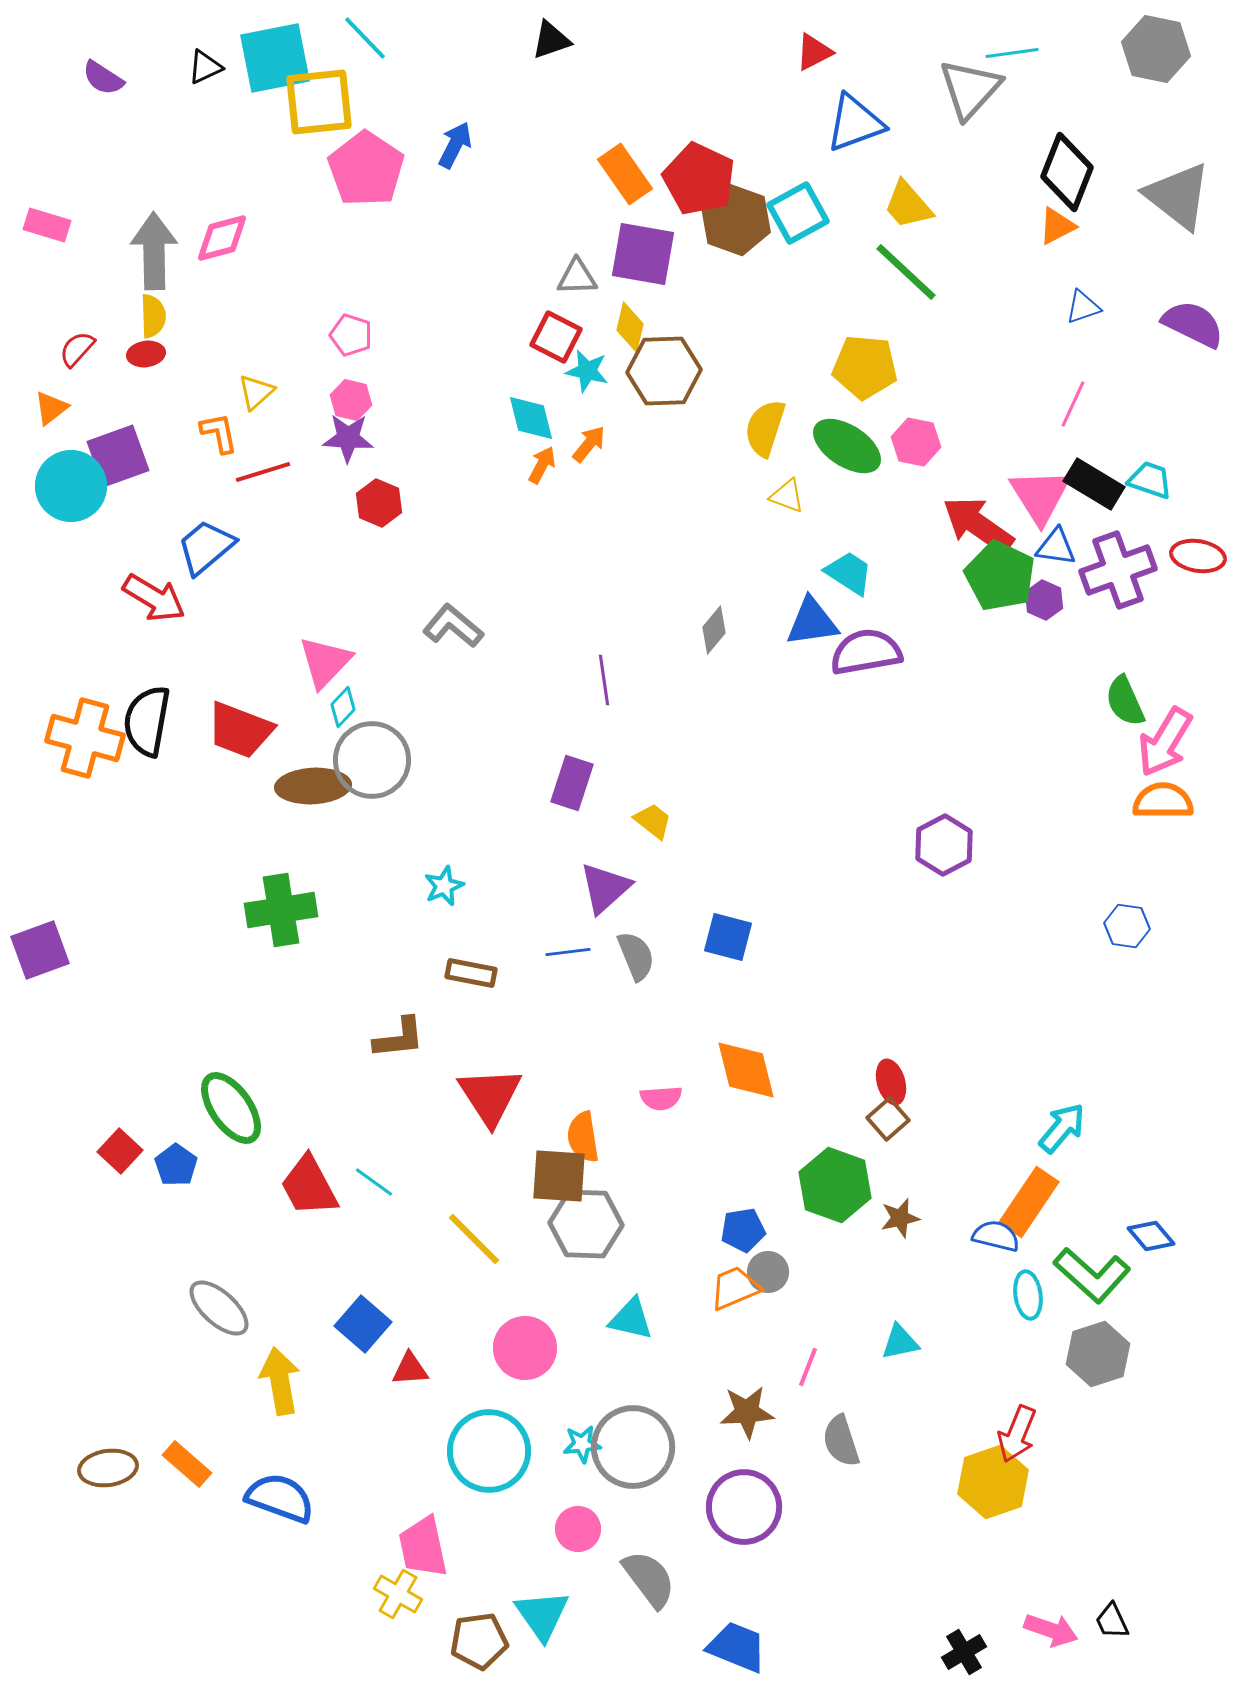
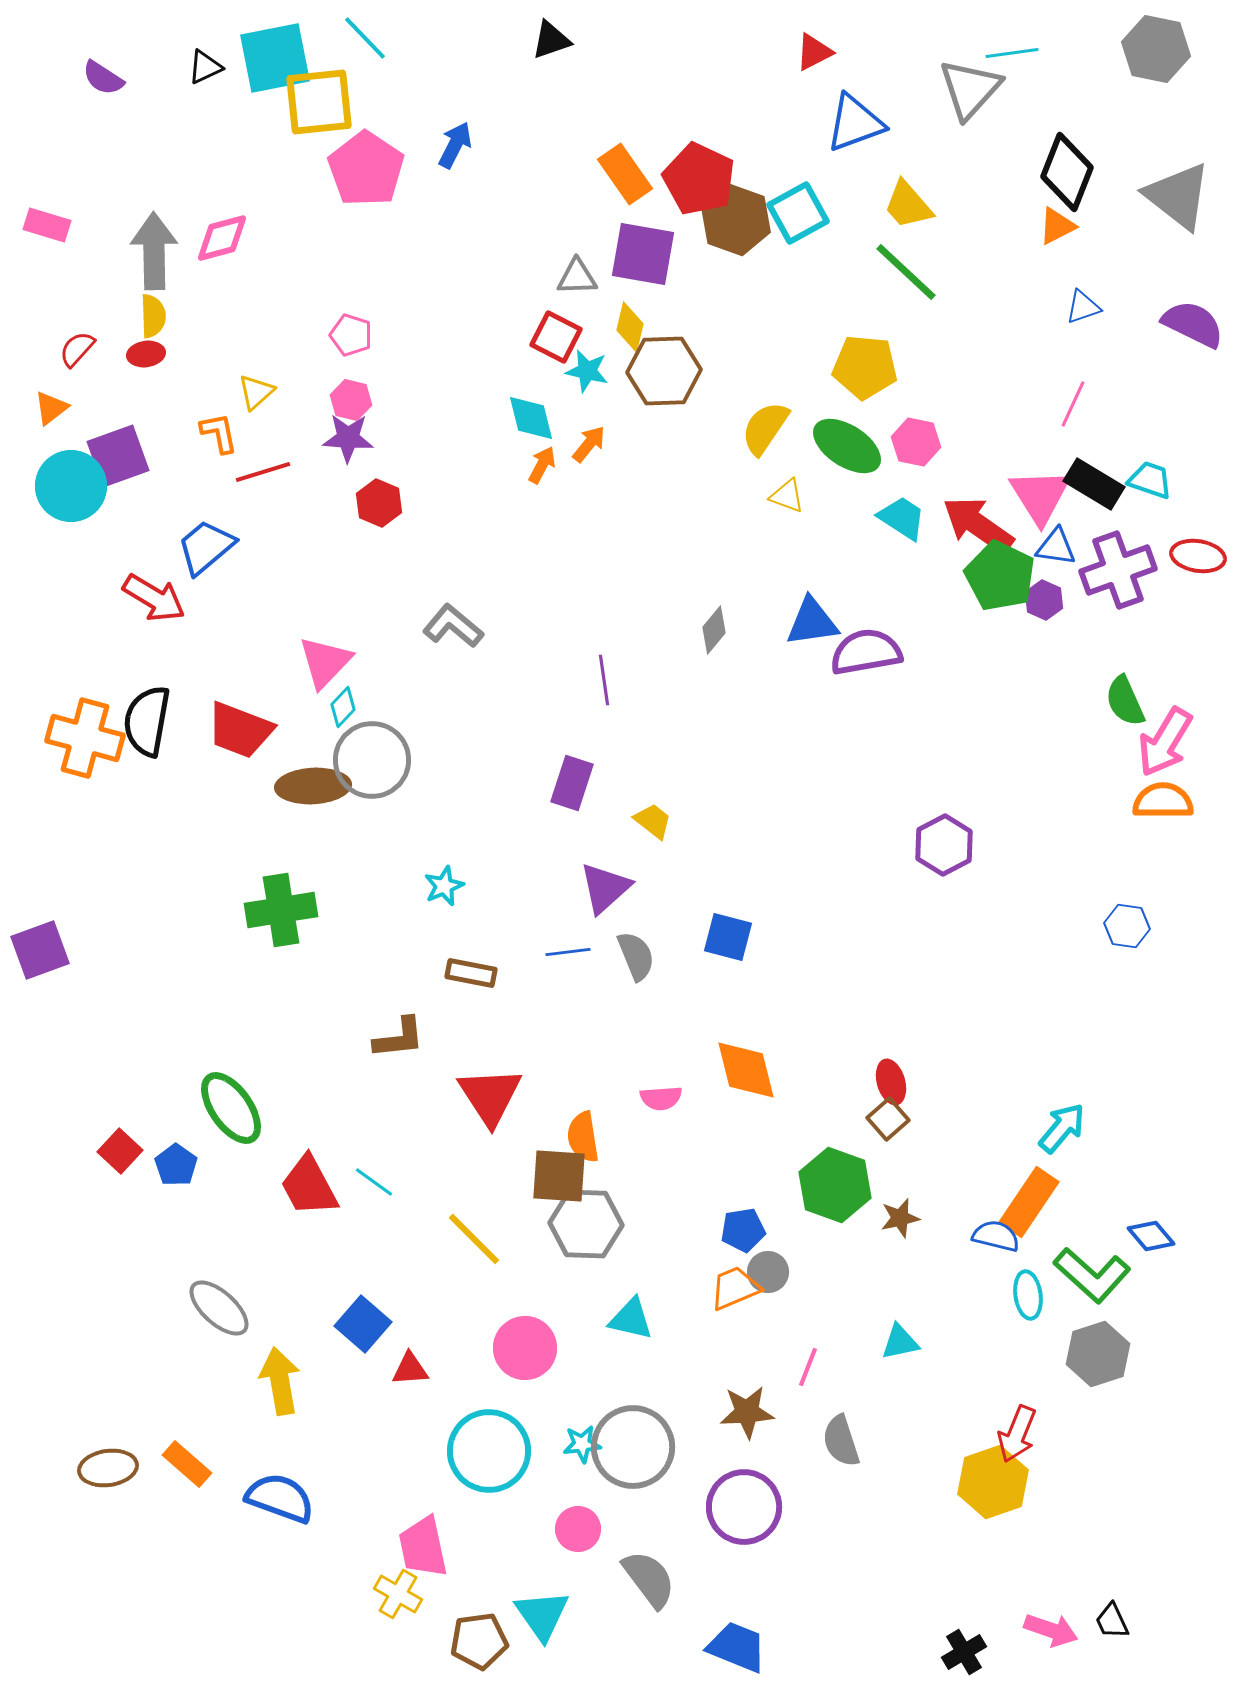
yellow semicircle at (765, 428): rotated 16 degrees clockwise
cyan trapezoid at (849, 573): moved 53 px right, 55 px up
